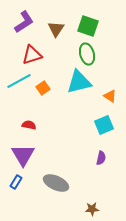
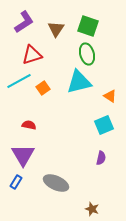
brown star: rotated 24 degrees clockwise
